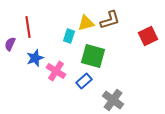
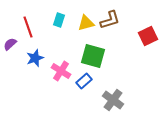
red line: rotated 10 degrees counterclockwise
cyan rectangle: moved 10 px left, 16 px up
purple semicircle: rotated 24 degrees clockwise
pink cross: moved 5 px right
